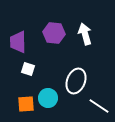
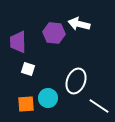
white arrow: moved 6 px left, 10 px up; rotated 60 degrees counterclockwise
